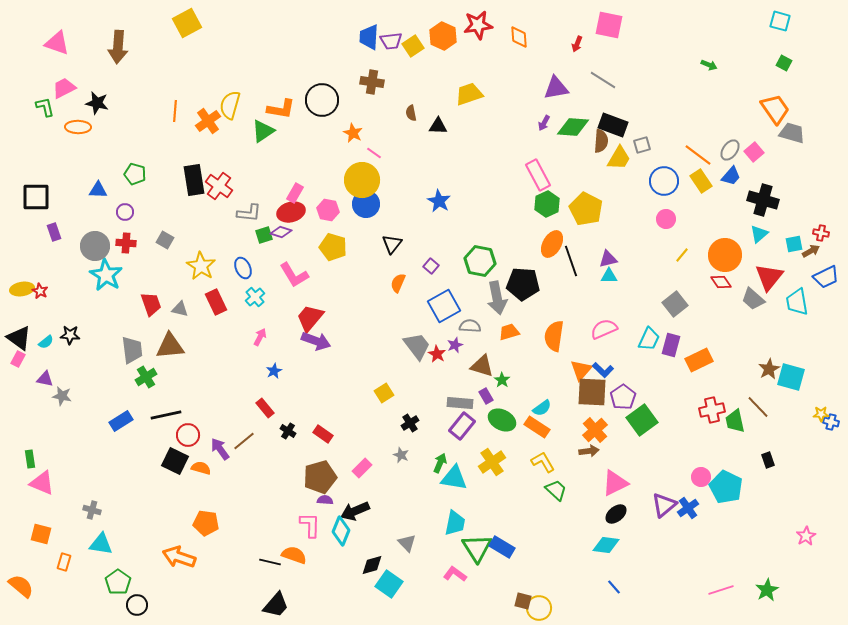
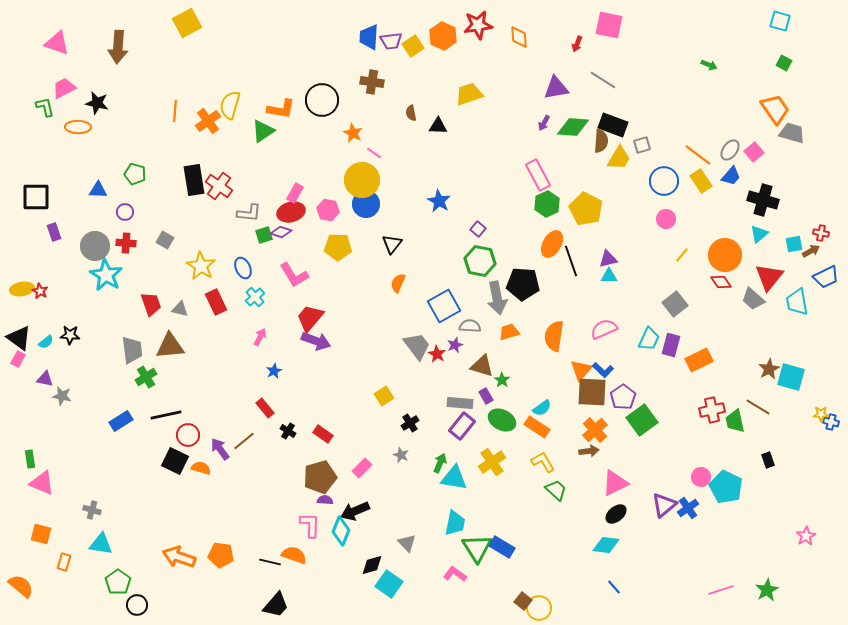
yellow pentagon at (333, 247): moved 5 px right; rotated 16 degrees counterclockwise
purple square at (431, 266): moved 47 px right, 37 px up
yellow square at (384, 393): moved 3 px down
brown line at (758, 407): rotated 15 degrees counterclockwise
orange pentagon at (206, 523): moved 15 px right, 32 px down
brown square at (523, 601): rotated 24 degrees clockwise
